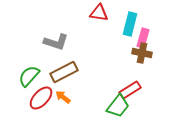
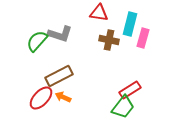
gray L-shape: moved 4 px right, 8 px up
brown cross: moved 33 px left, 13 px up
brown rectangle: moved 5 px left, 4 px down
green semicircle: moved 8 px right, 35 px up
orange arrow: rotated 14 degrees counterclockwise
green trapezoid: moved 5 px right, 1 px down
